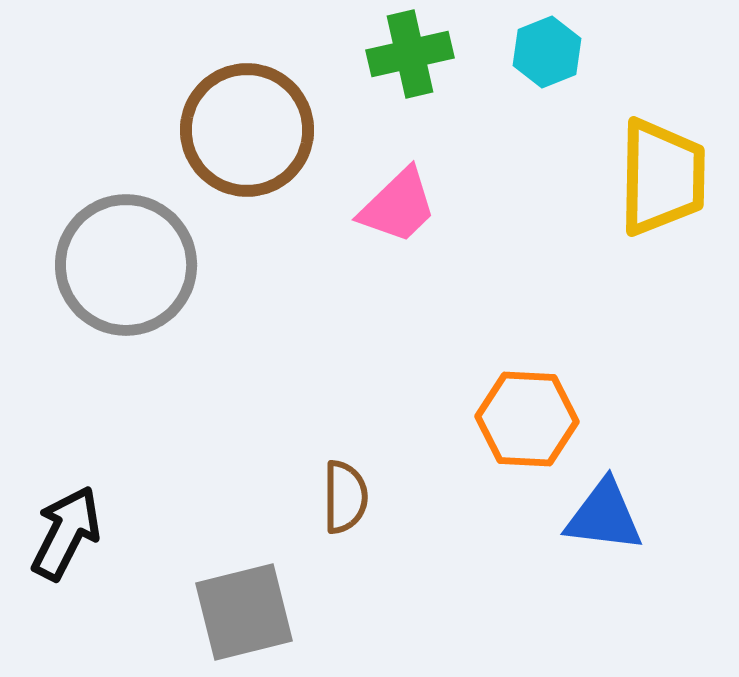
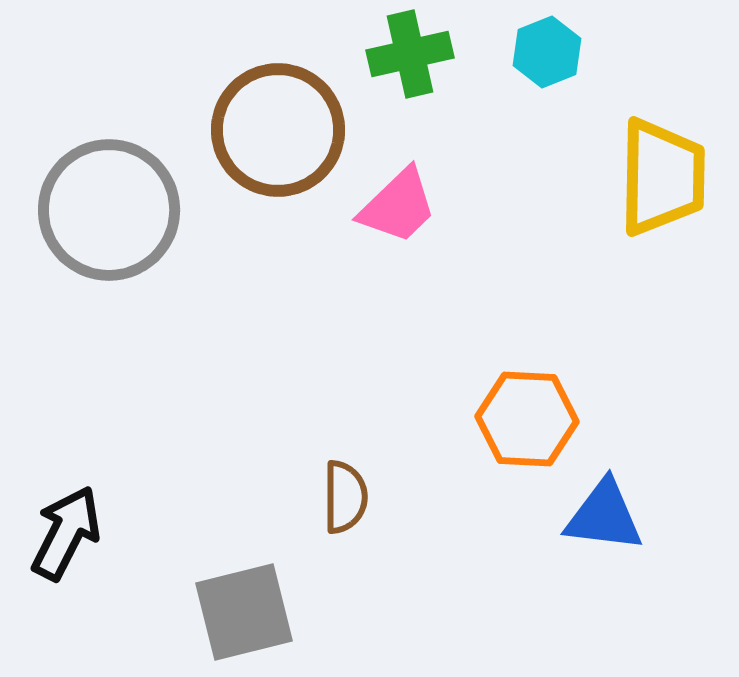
brown circle: moved 31 px right
gray circle: moved 17 px left, 55 px up
